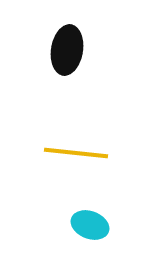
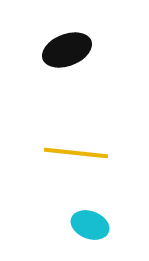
black ellipse: rotated 60 degrees clockwise
